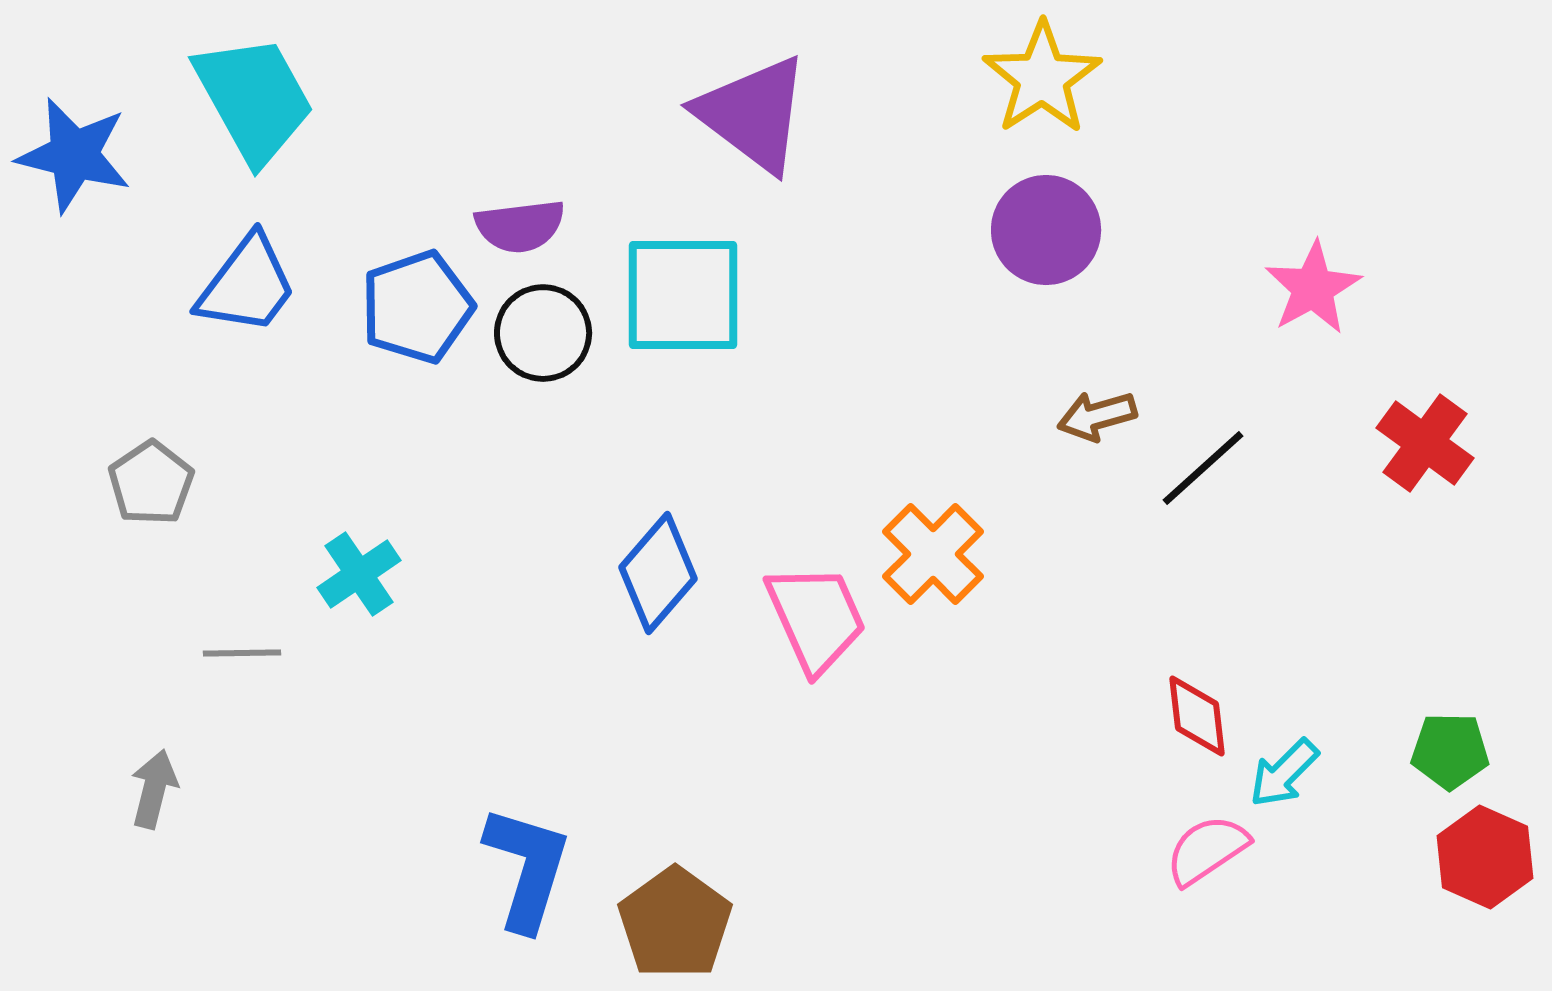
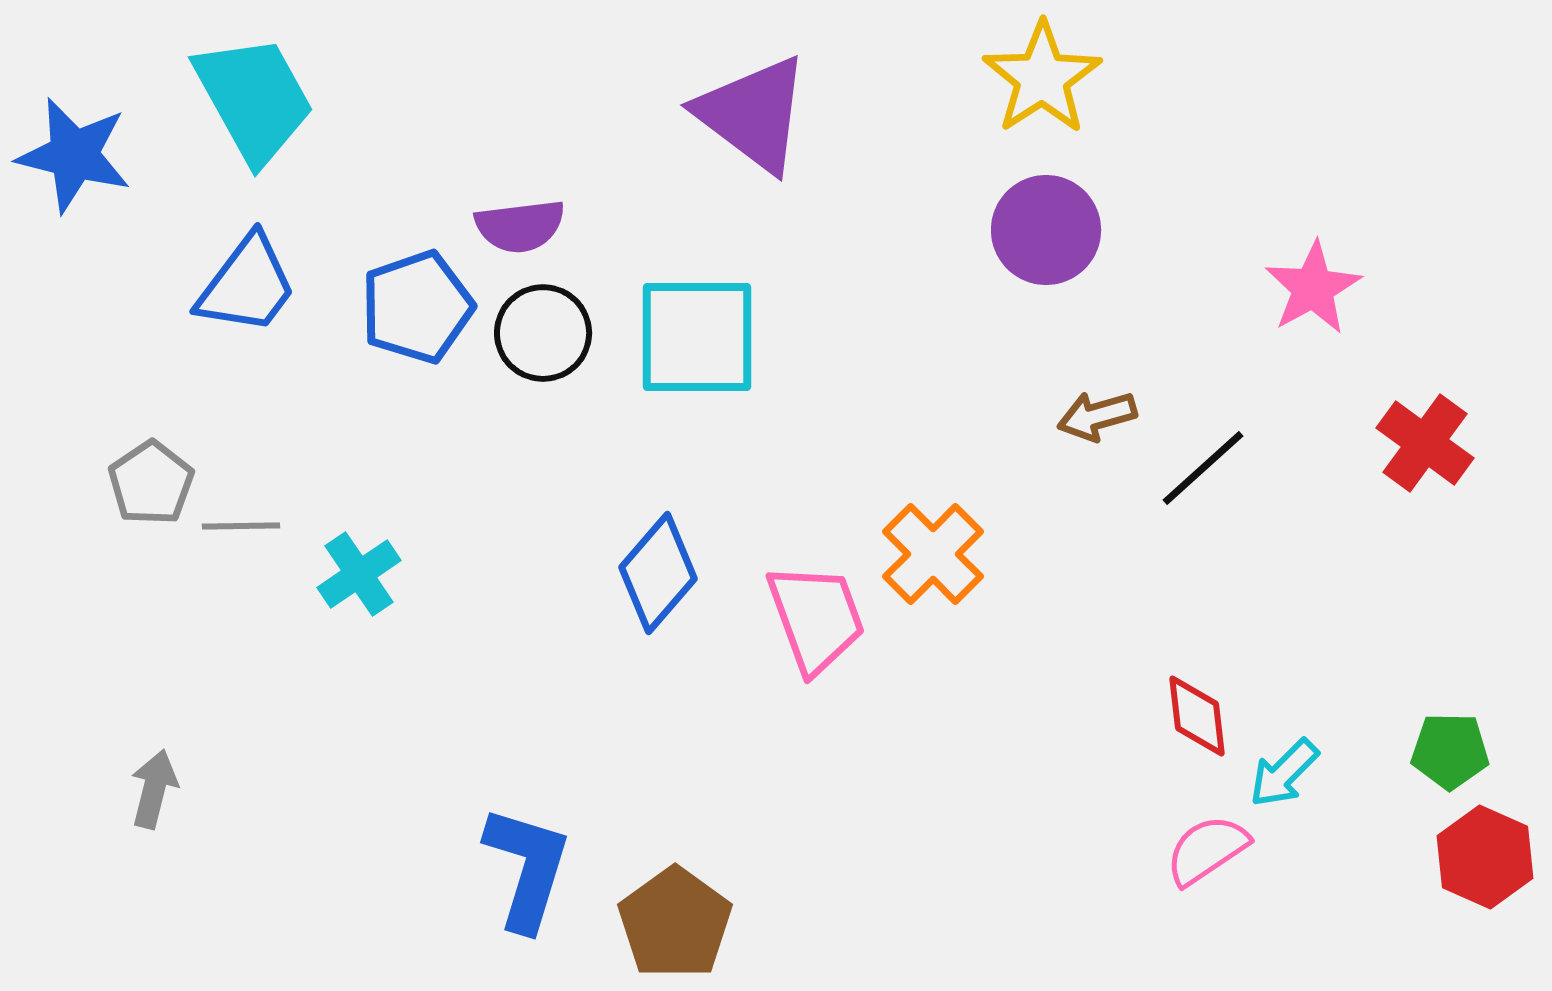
cyan square: moved 14 px right, 42 px down
pink trapezoid: rotated 4 degrees clockwise
gray line: moved 1 px left, 127 px up
